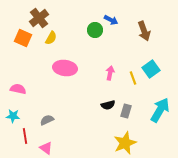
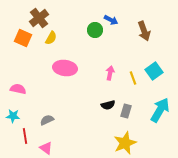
cyan square: moved 3 px right, 2 px down
